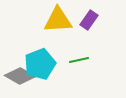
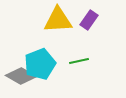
green line: moved 1 px down
gray diamond: moved 1 px right
